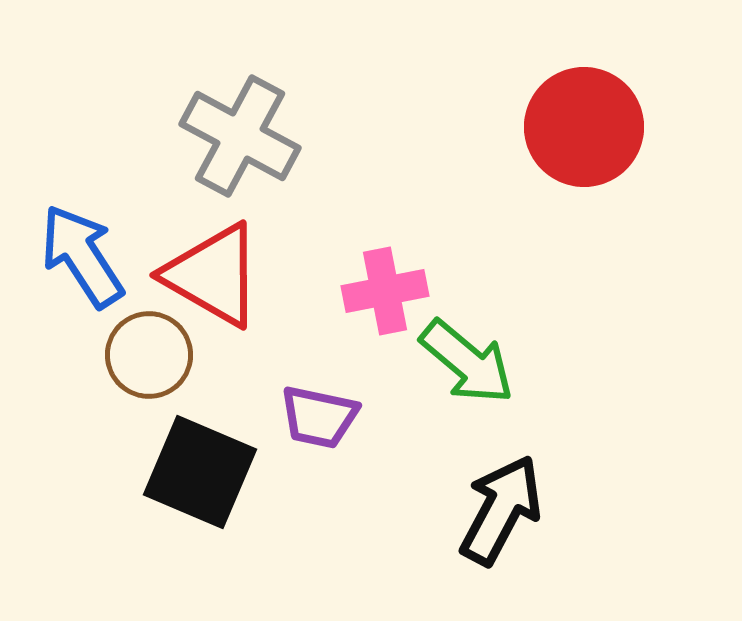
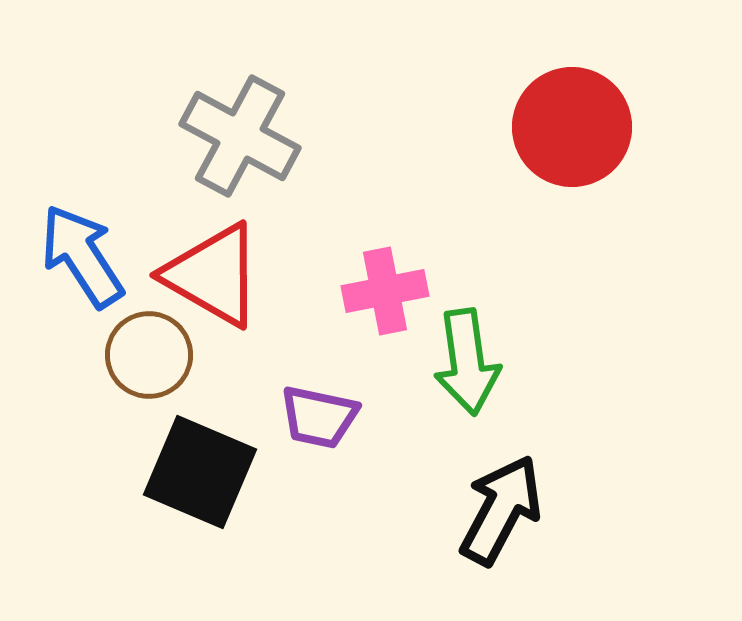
red circle: moved 12 px left
green arrow: rotated 42 degrees clockwise
